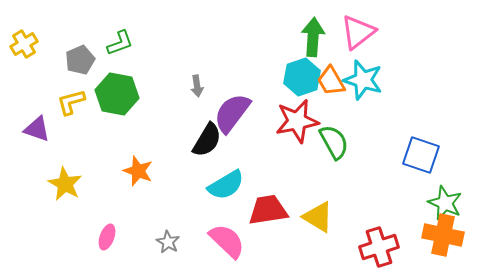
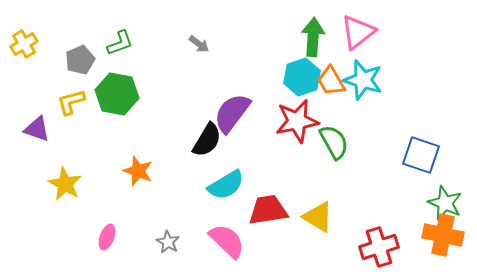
gray arrow: moved 2 px right, 42 px up; rotated 45 degrees counterclockwise
